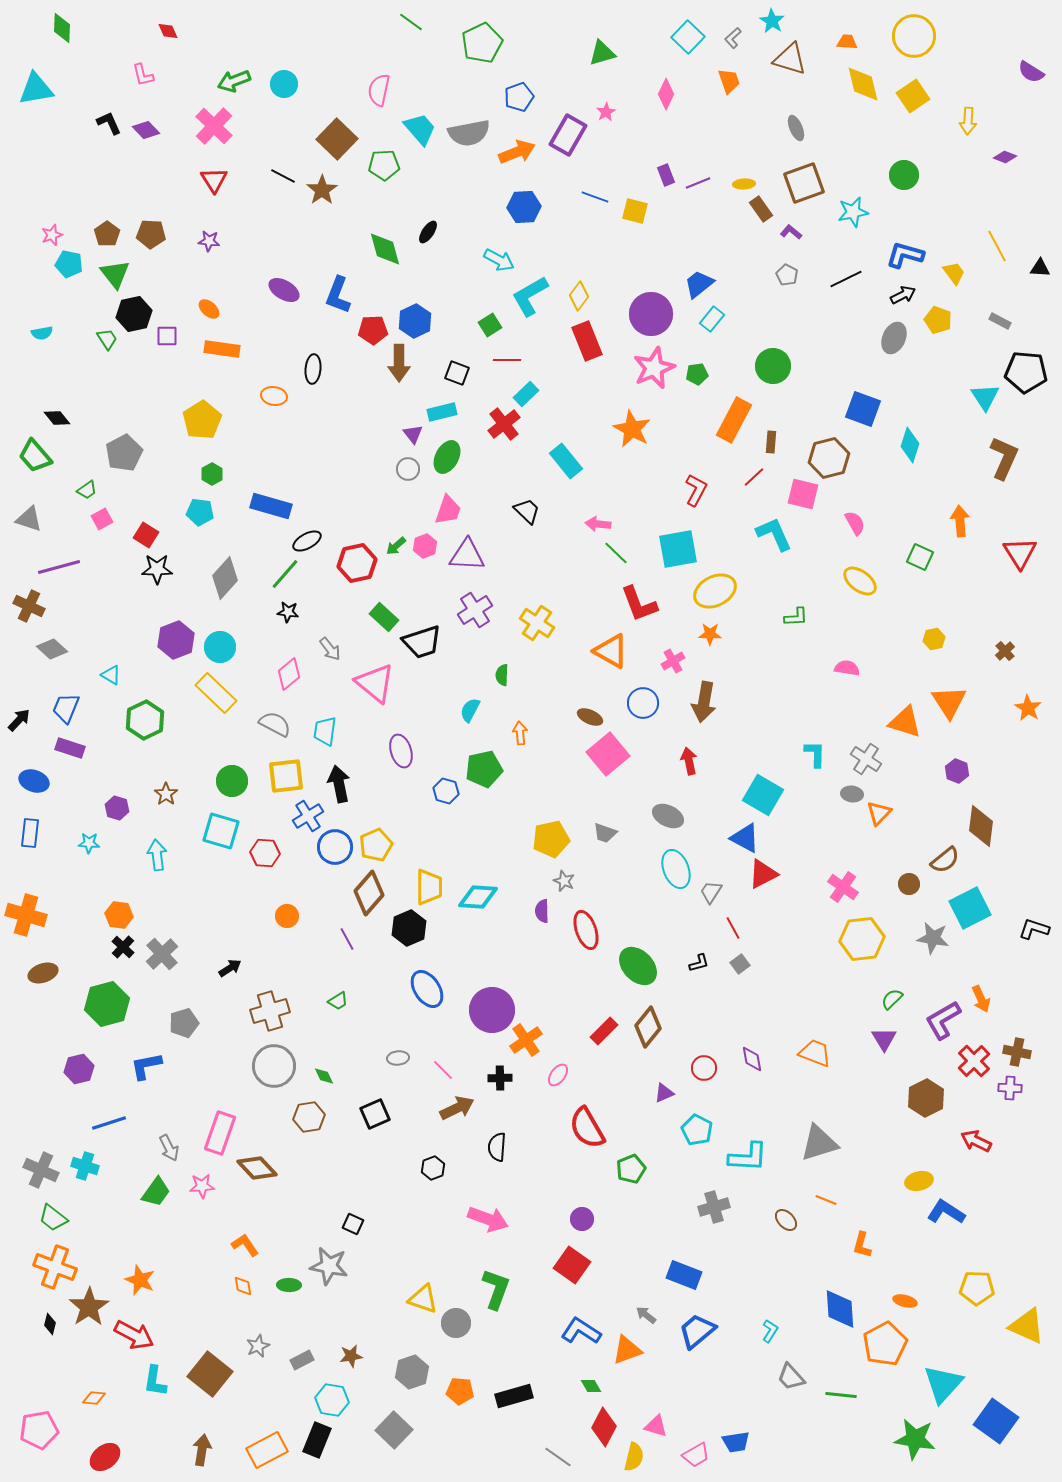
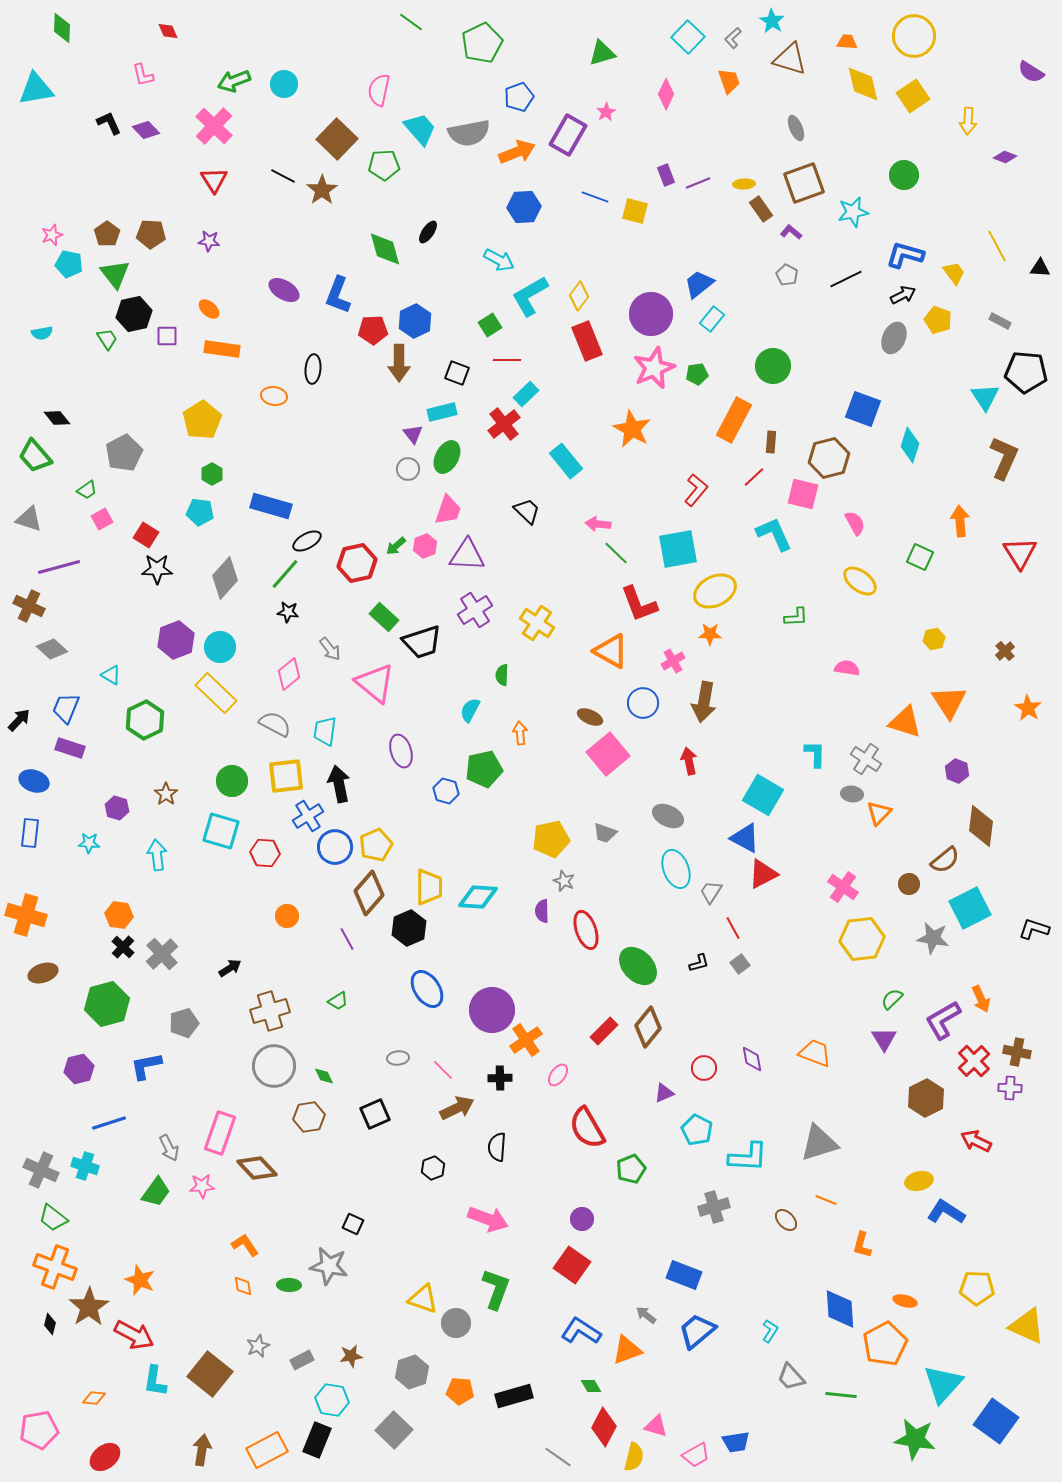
red L-shape at (696, 490): rotated 12 degrees clockwise
